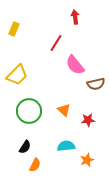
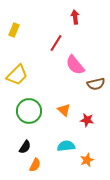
yellow rectangle: moved 1 px down
red star: moved 1 px left; rotated 16 degrees clockwise
